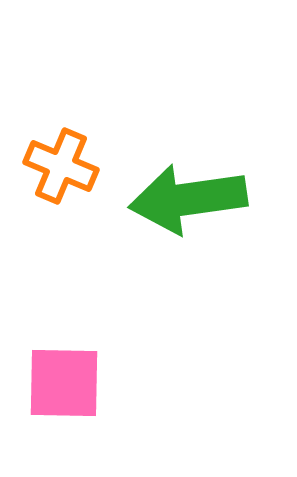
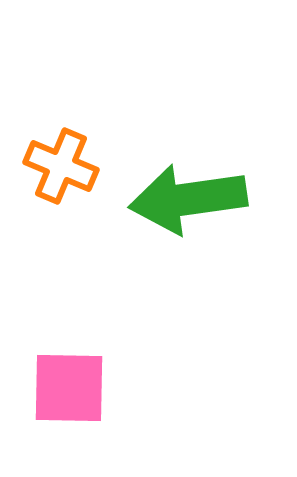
pink square: moved 5 px right, 5 px down
